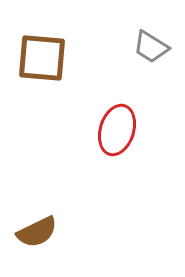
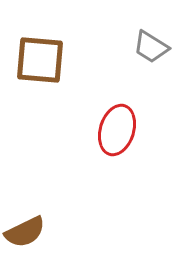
brown square: moved 2 px left, 2 px down
brown semicircle: moved 12 px left
